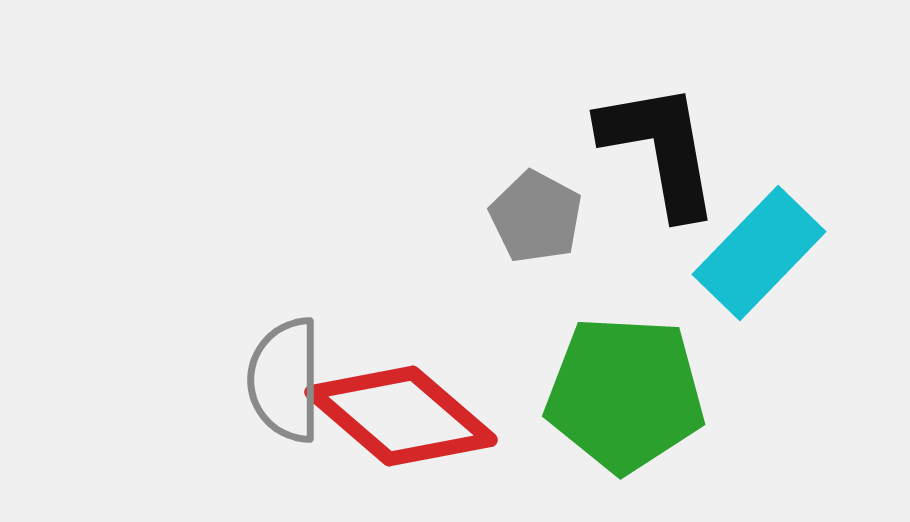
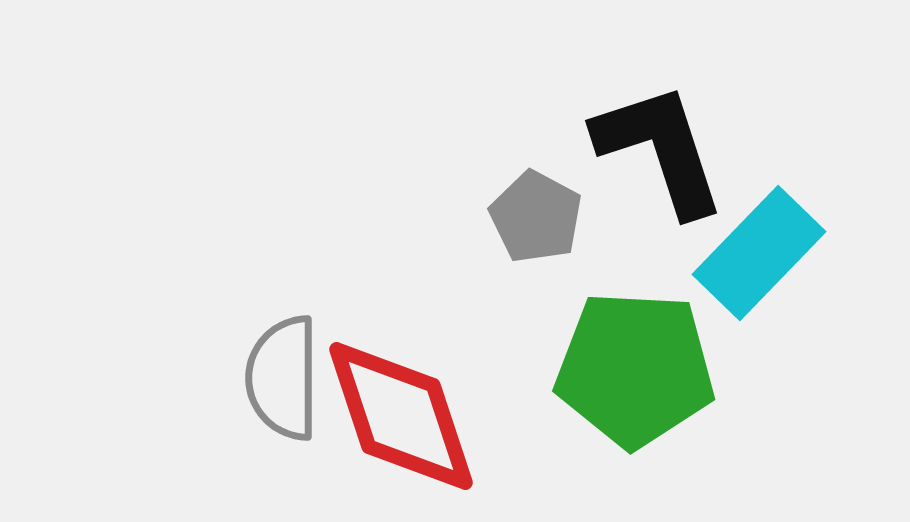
black L-shape: rotated 8 degrees counterclockwise
gray semicircle: moved 2 px left, 2 px up
green pentagon: moved 10 px right, 25 px up
red diamond: rotated 31 degrees clockwise
